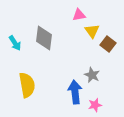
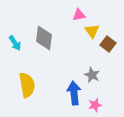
blue arrow: moved 1 px left, 1 px down
